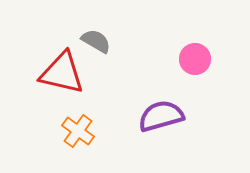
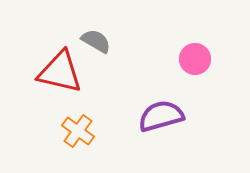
red triangle: moved 2 px left, 1 px up
